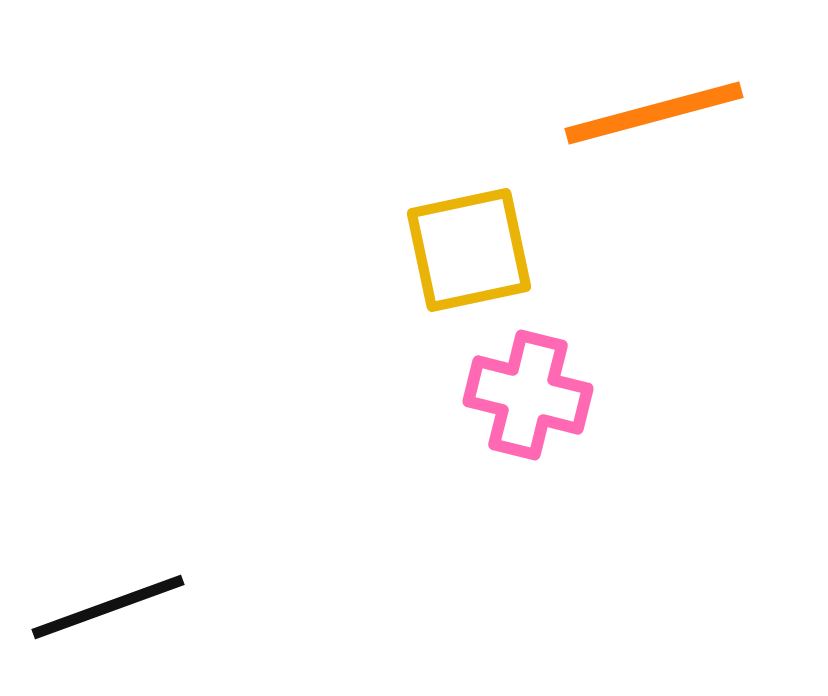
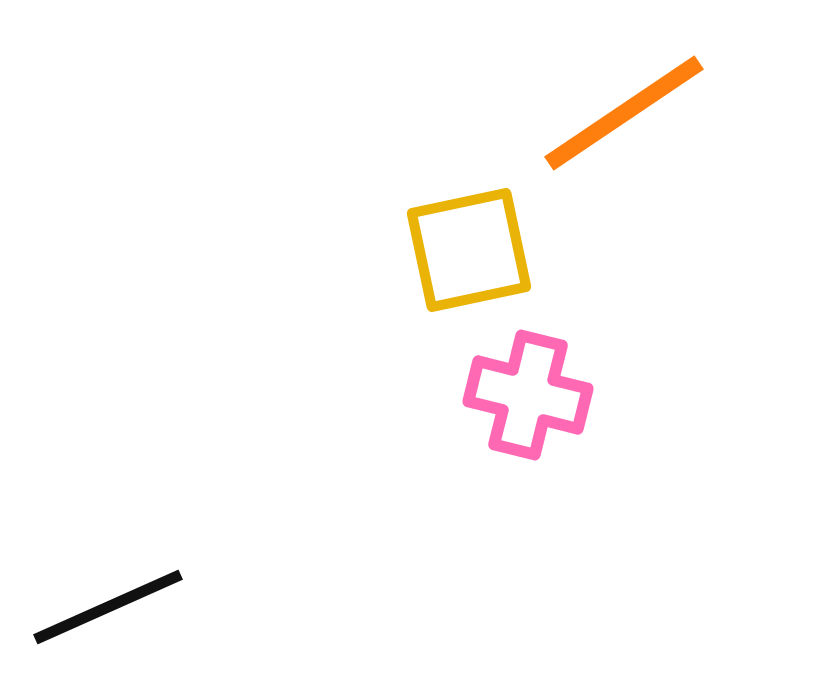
orange line: moved 30 px left; rotated 19 degrees counterclockwise
black line: rotated 4 degrees counterclockwise
